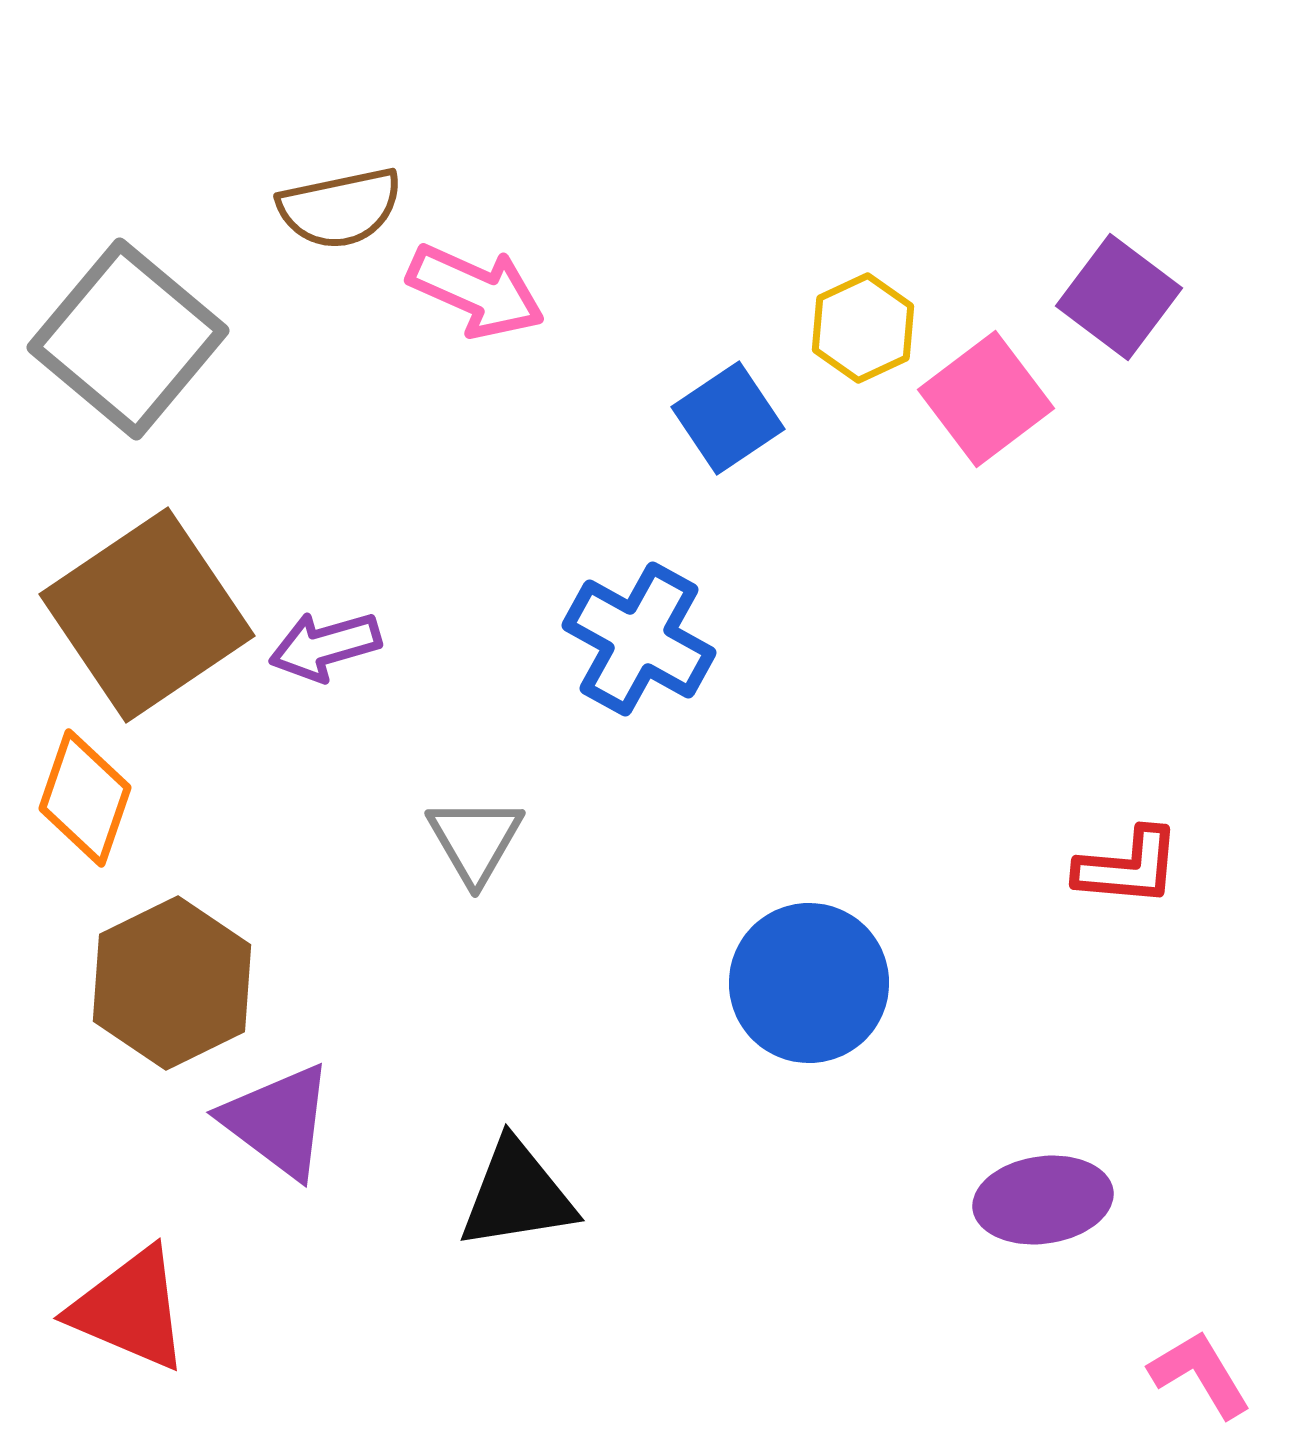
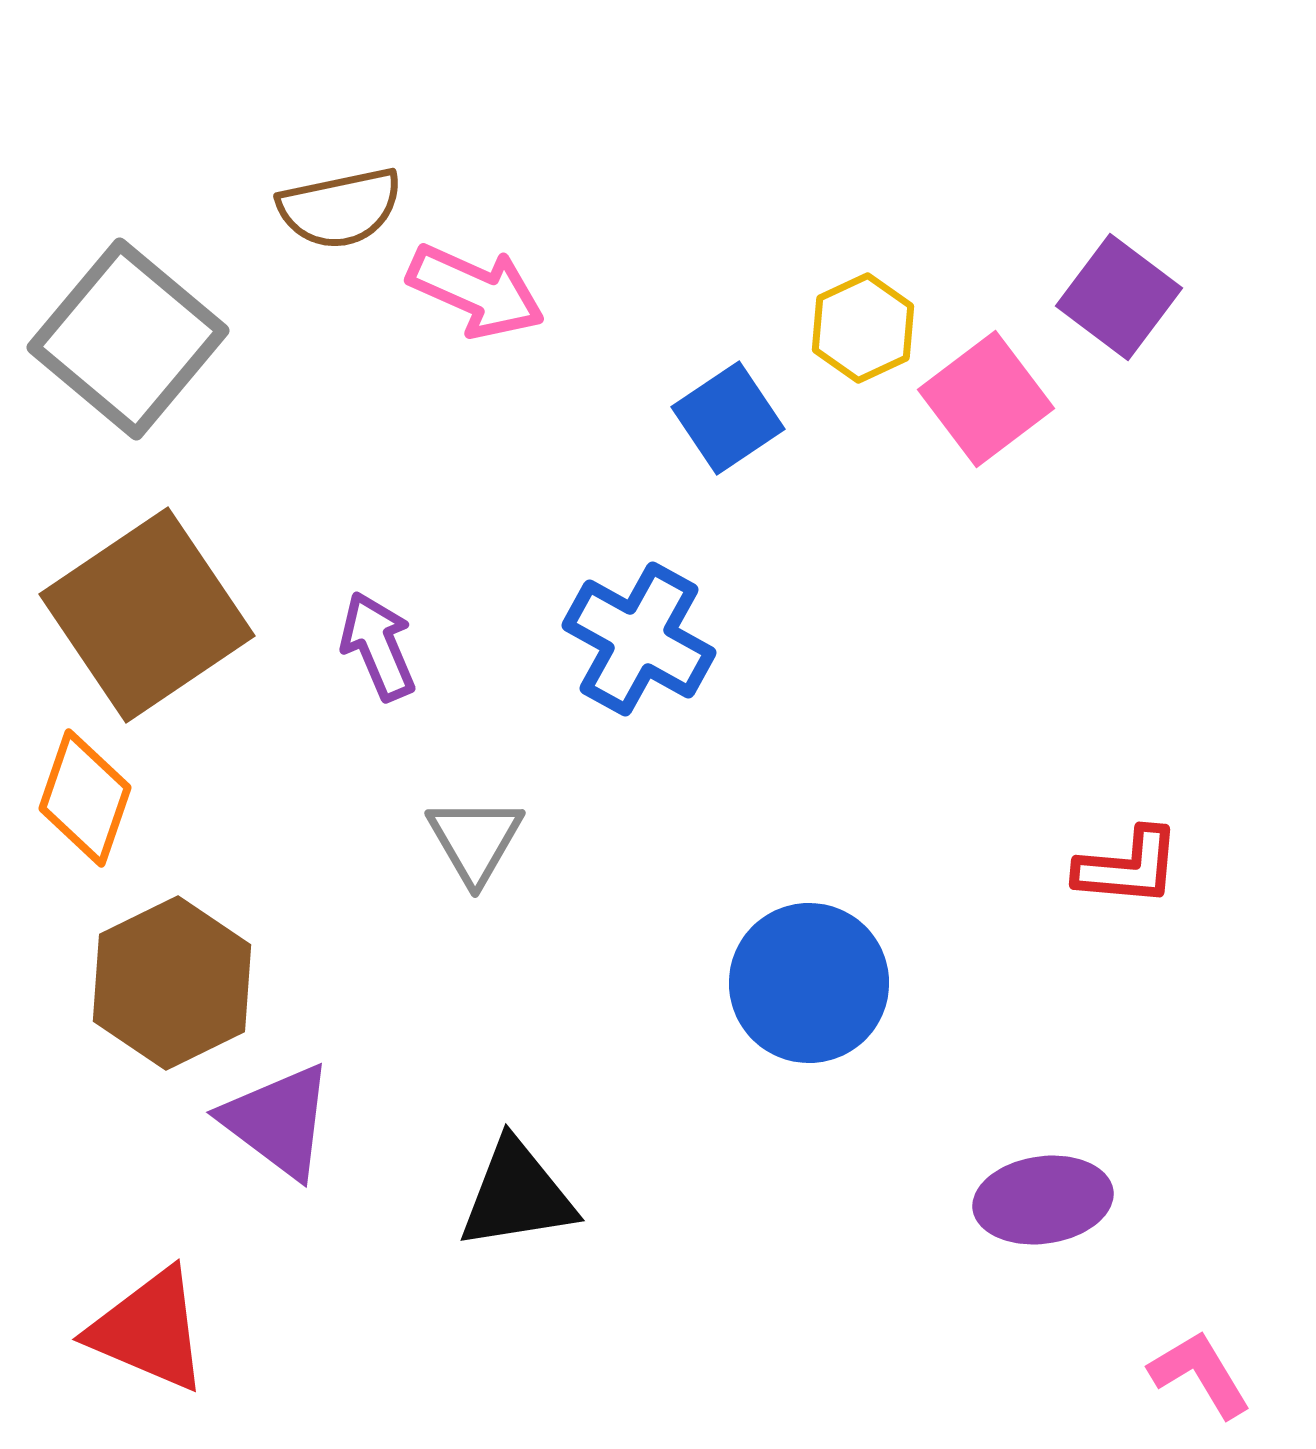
purple arrow: moved 53 px right; rotated 83 degrees clockwise
red triangle: moved 19 px right, 21 px down
